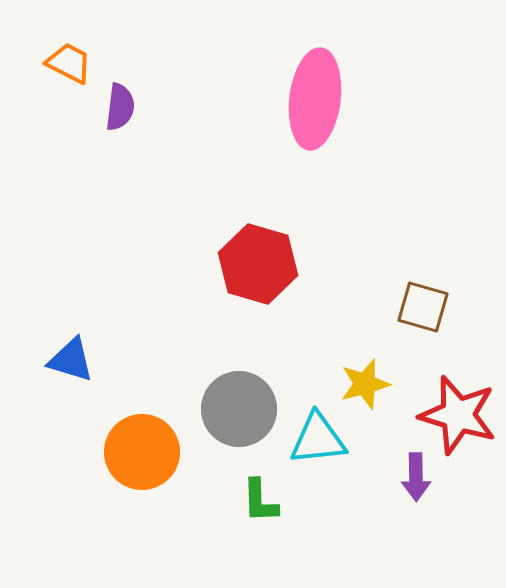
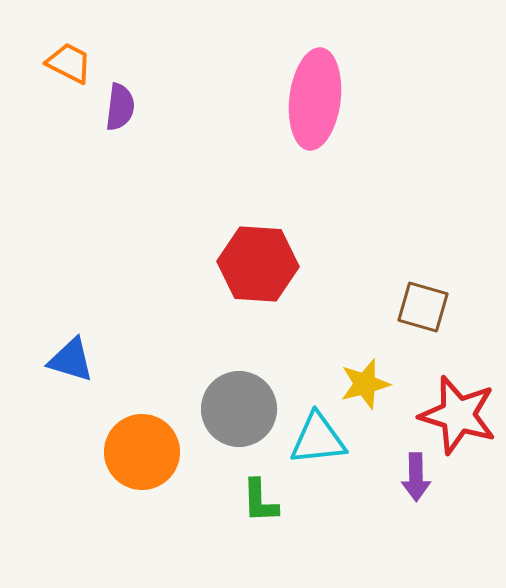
red hexagon: rotated 12 degrees counterclockwise
